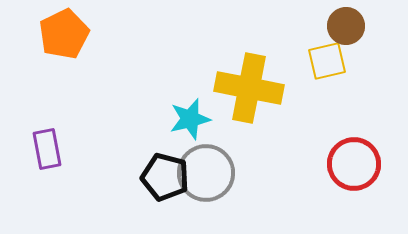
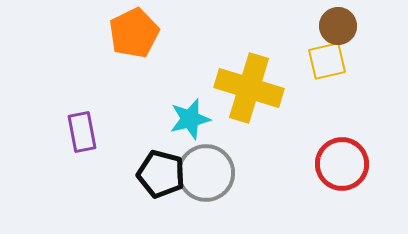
brown circle: moved 8 px left
orange pentagon: moved 70 px right, 1 px up
yellow cross: rotated 6 degrees clockwise
purple rectangle: moved 35 px right, 17 px up
red circle: moved 12 px left
black pentagon: moved 4 px left, 3 px up
